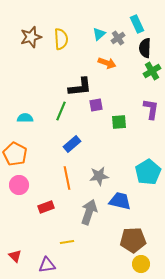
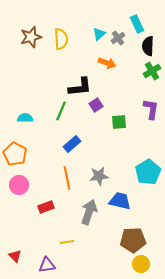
black semicircle: moved 3 px right, 2 px up
purple square: rotated 24 degrees counterclockwise
